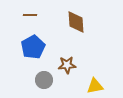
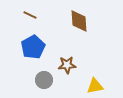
brown line: rotated 24 degrees clockwise
brown diamond: moved 3 px right, 1 px up
